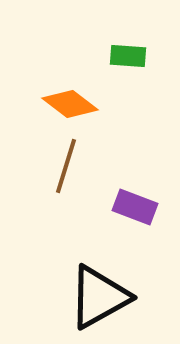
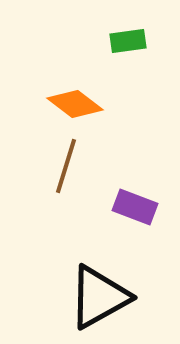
green rectangle: moved 15 px up; rotated 12 degrees counterclockwise
orange diamond: moved 5 px right
